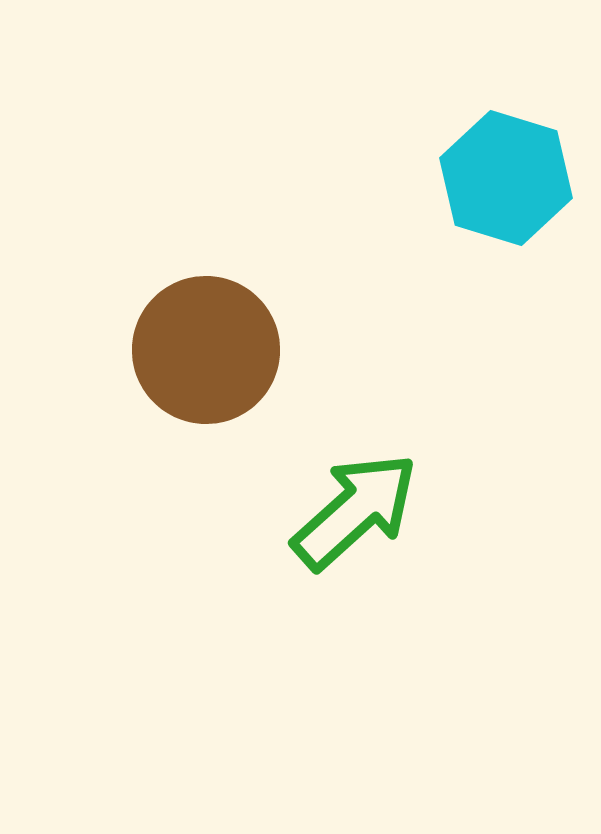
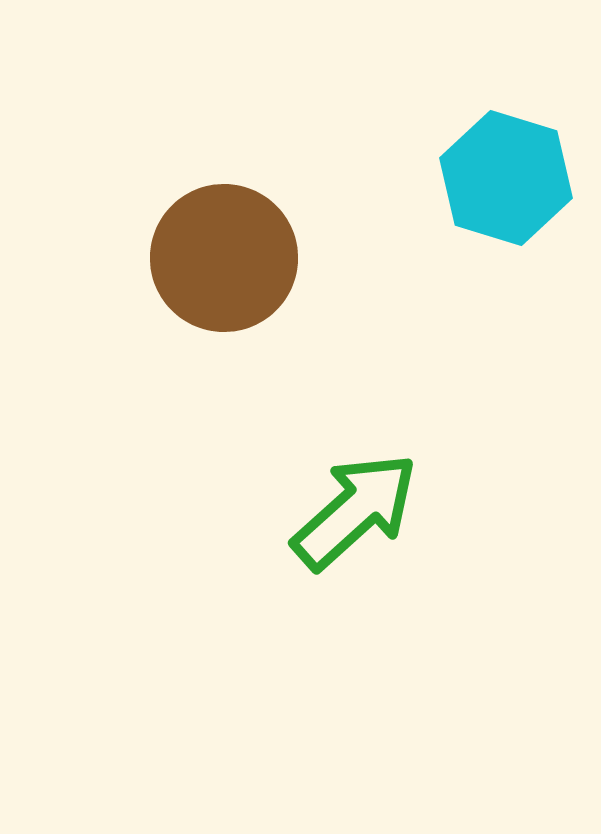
brown circle: moved 18 px right, 92 px up
